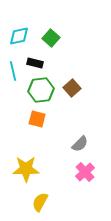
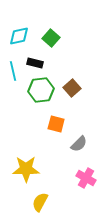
orange square: moved 19 px right, 5 px down
gray semicircle: moved 1 px left
pink cross: moved 1 px right, 6 px down; rotated 18 degrees counterclockwise
